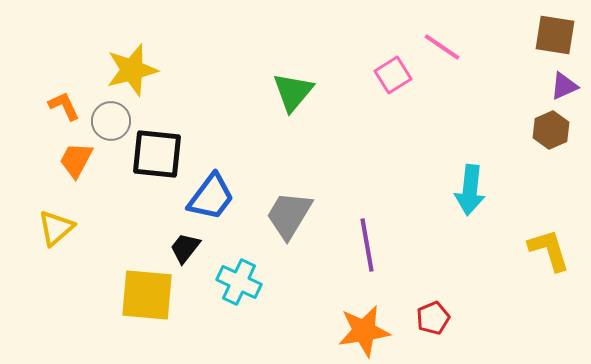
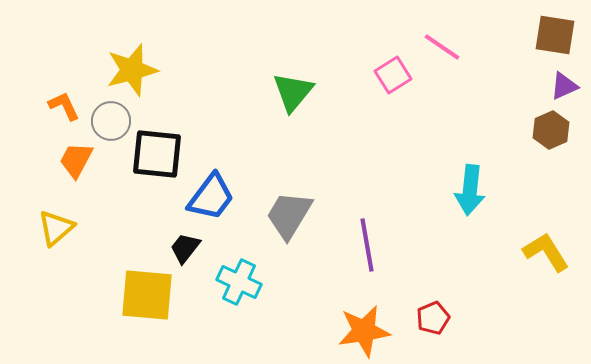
yellow L-shape: moved 3 px left, 2 px down; rotated 15 degrees counterclockwise
